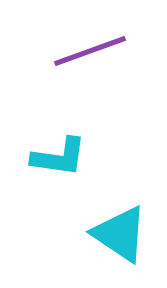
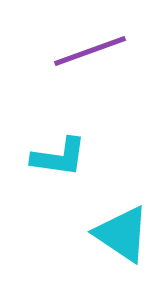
cyan triangle: moved 2 px right
